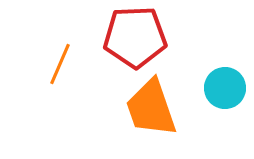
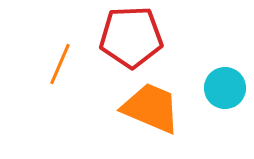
red pentagon: moved 4 px left
orange trapezoid: rotated 132 degrees clockwise
